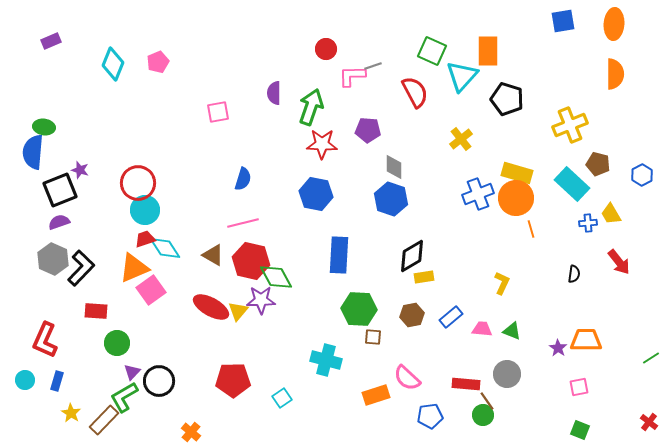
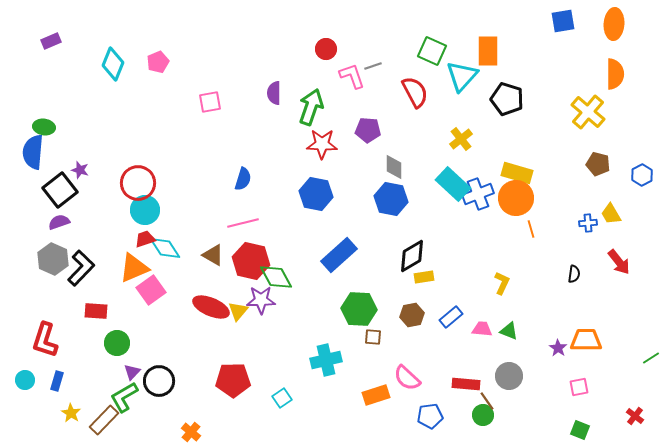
pink L-shape at (352, 76): rotated 72 degrees clockwise
pink square at (218, 112): moved 8 px left, 10 px up
yellow cross at (570, 125): moved 18 px right, 13 px up; rotated 28 degrees counterclockwise
cyan rectangle at (572, 184): moved 119 px left
black square at (60, 190): rotated 16 degrees counterclockwise
blue hexagon at (391, 199): rotated 8 degrees counterclockwise
blue rectangle at (339, 255): rotated 45 degrees clockwise
red ellipse at (211, 307): rotated 6 degrees counterclockwise
green triangle at (512, 331): moved 3 px left
red L-shape at (45, 340): rotated 6 degrees counterclockwise
cyan cross at (326, 360): rotated 28 degrees counterclockwise
gray circle at (507, 374): moved 2 px right, 2 px down
red cross at (649, 422): moved 14 px left, 6 px up
